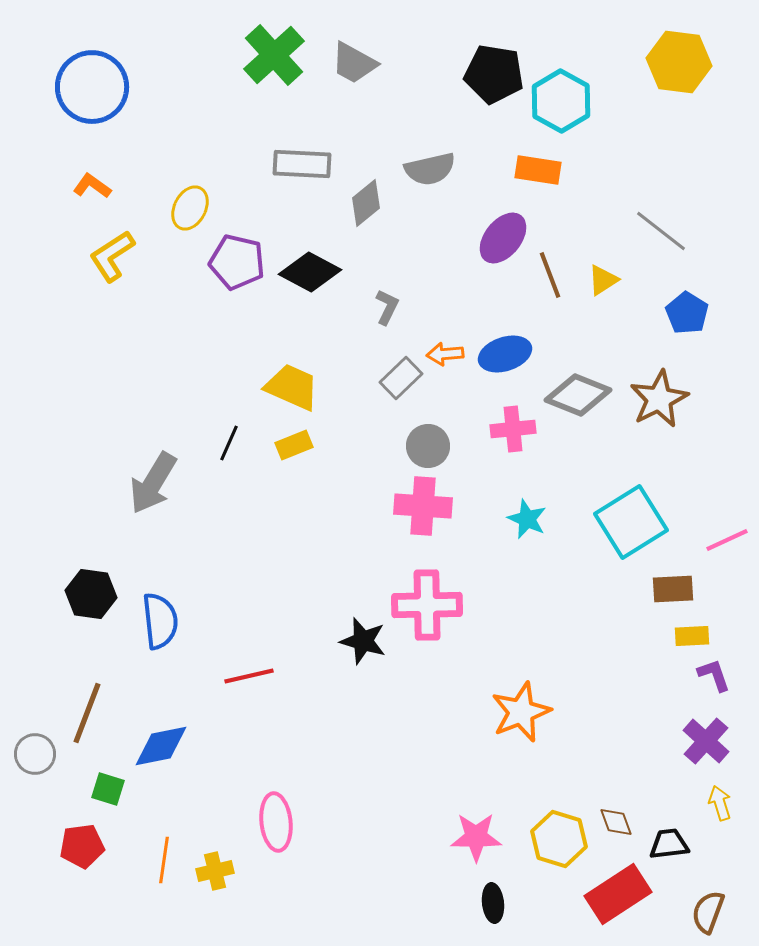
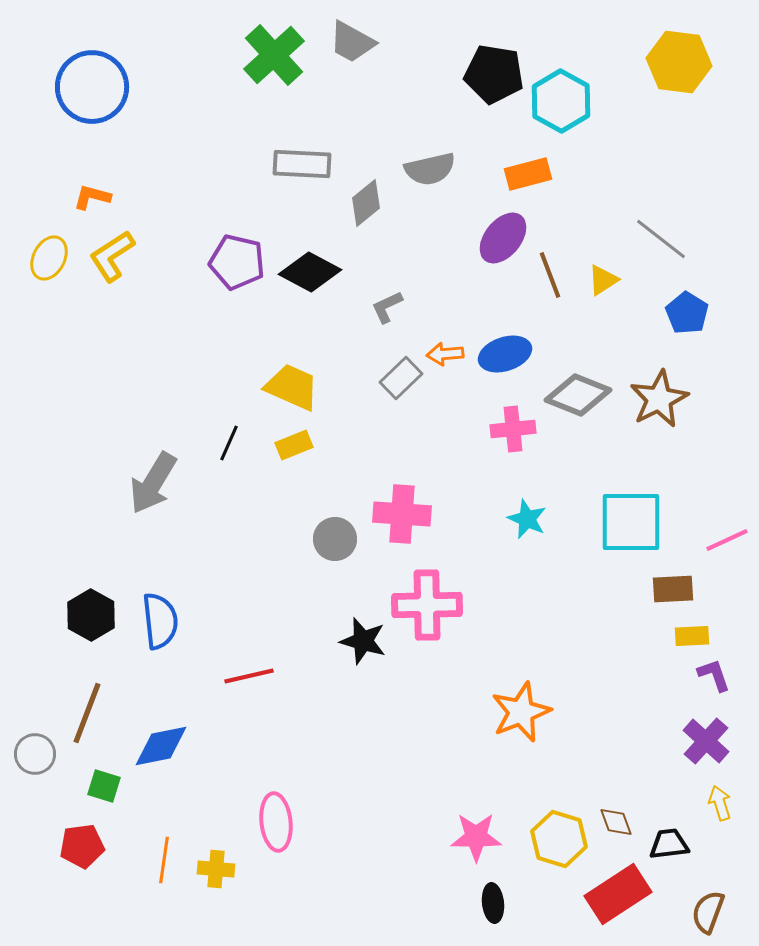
gray trapezoid at (354, 63): moved 2 px left, 21 px up
orange rectangle at (538, 170): moved 10 px left, 4 px down; rotated 24 degrees counterclockwise
orange L-shape at (92, 186): moved 11 px down; rotated 21 degrees counterclockwise
yellow ellipse at (190, 208): moved 141 px left, 50 px down
gray line at (661, 231): moved 8 px down
gray L-shape at (387, 307): rotated 141 degrees counterclockwise
gray circle at (428, 446): moved 93 px left, 93 px down
pink cross at (423, 506): moved 21 px left, 8 px down
cyan square at (631, 522): rotated 32 degrees clockwise
black hexagon at (91, 594): moved 21 px down; rotated 21 degrees clockwise
green square at (108, 789): moved 4 px left, 3 px up
yellow cross at (215, 871): moved 1 px right, 2 px up; rotated 18 degrees clockwise
